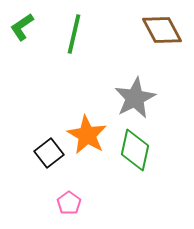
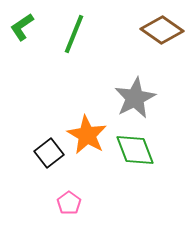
brown diamond: rotated 27 degrees counterclockwise
green line: rotated 9 degrees clockwise
green diamond: rotated 33 degrees counterclockwise
